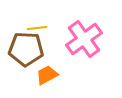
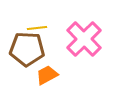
pink cross: rotated 9 degrees counterclockwise
brown pentagon: moved 1 px right
